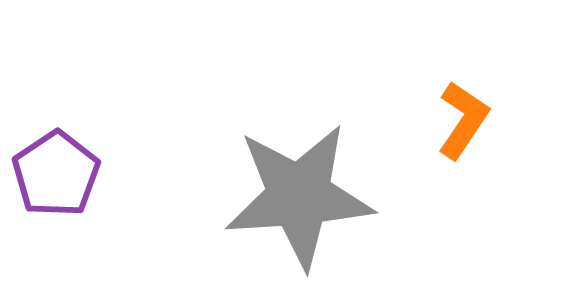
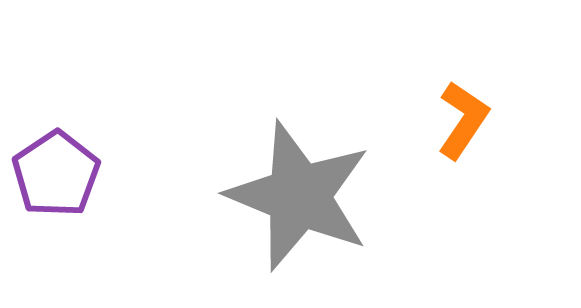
gray star: rotated 26 degrees clockwise
